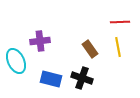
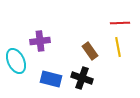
red line: moved 1 px down
brown rectangle: moved 2 px down
